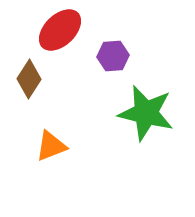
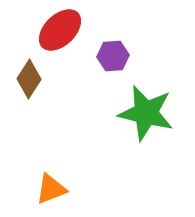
orange triangle: moved 43 px down
